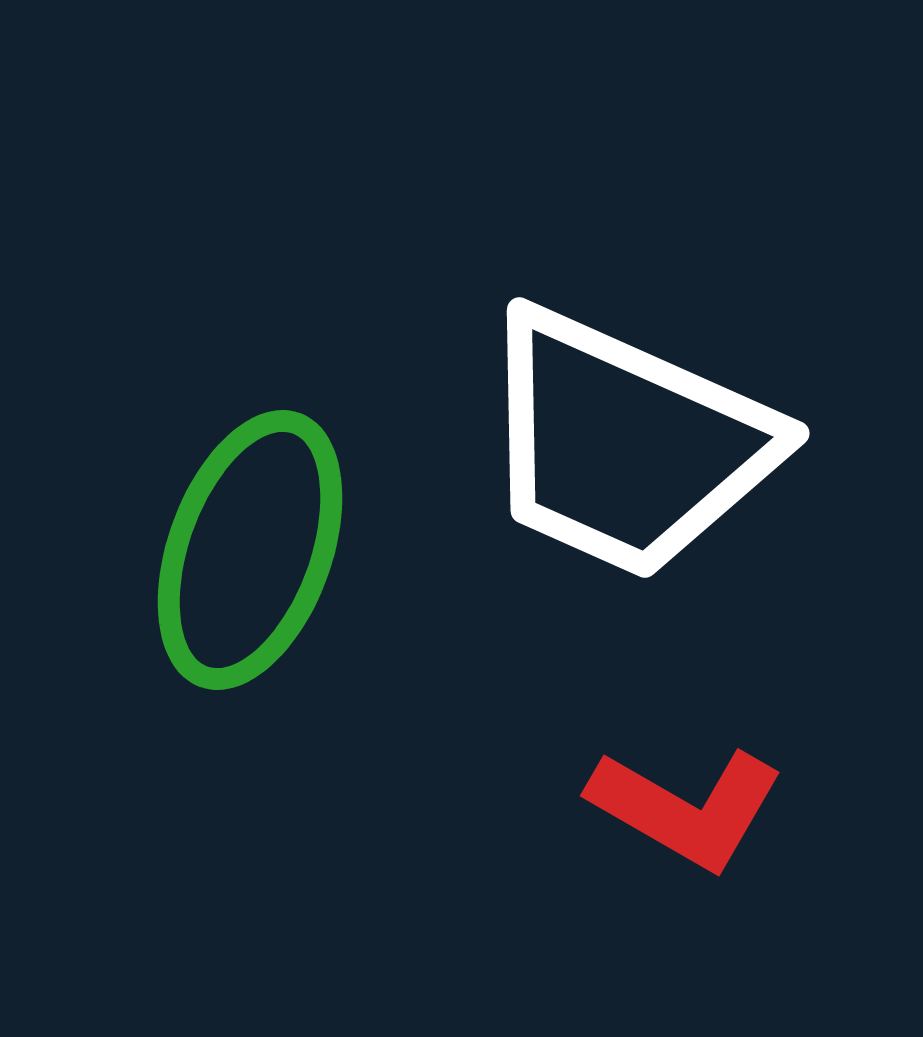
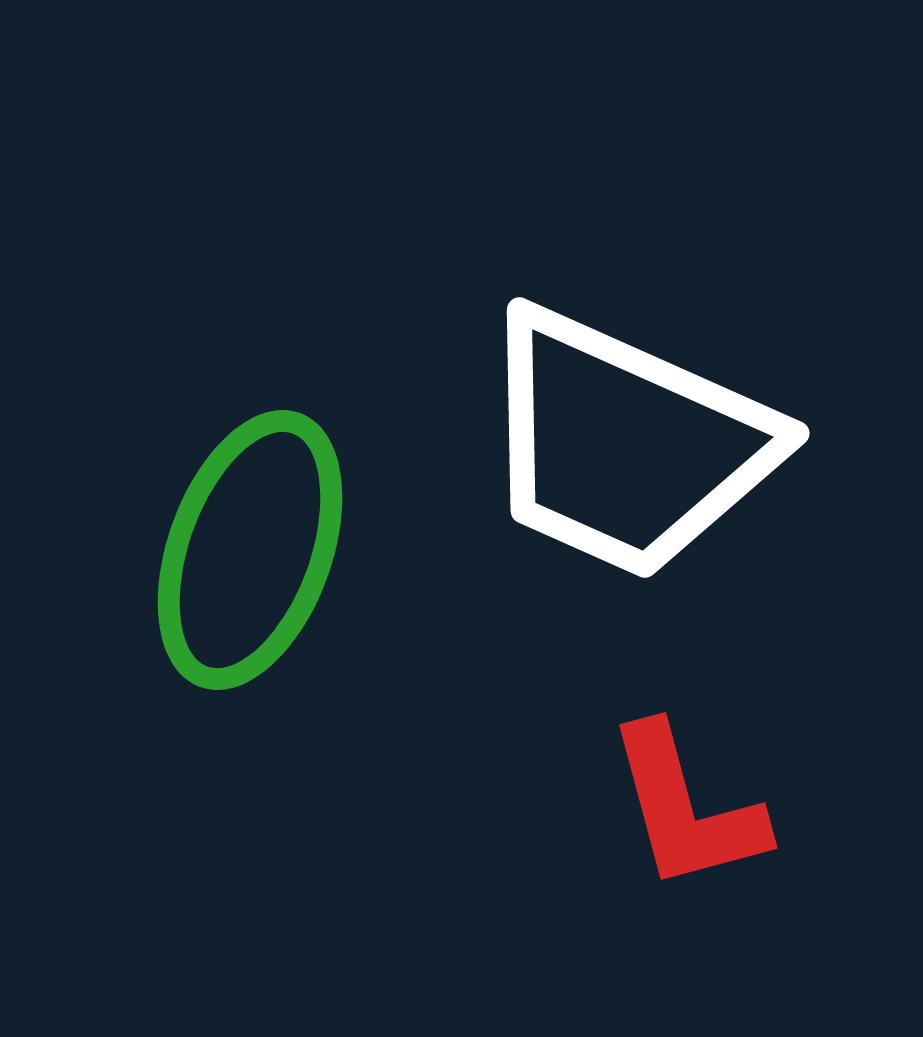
red L-shape: rotated 45 degrees clockwise
